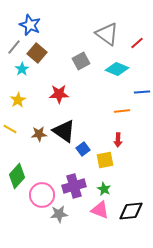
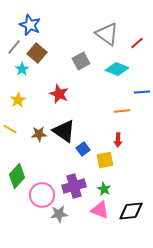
red star: rotated 24 degrees clockwise
